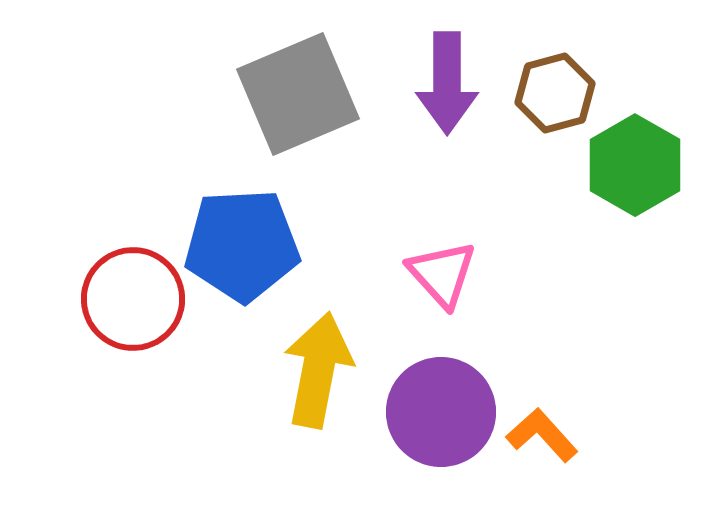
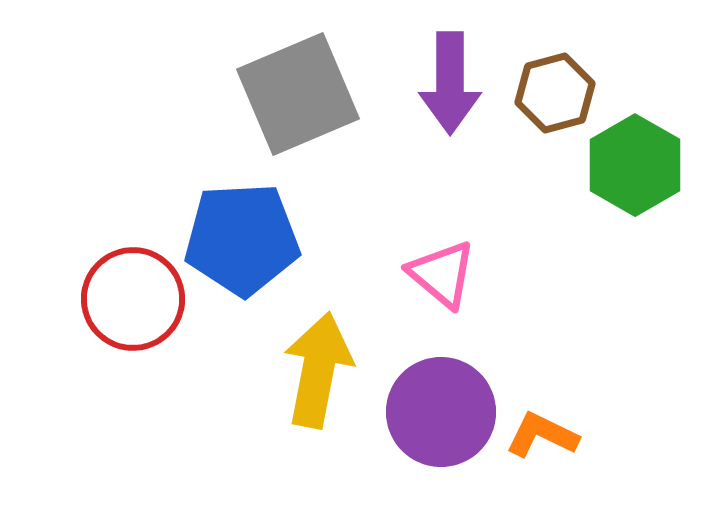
purple arrow: moved 3 px right
blue pentagon: moved 6 px up
pink triangle: rotated 8 degrees counterclockwise
orange L-shape: rotated 22 degrees counterclockwise
